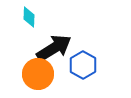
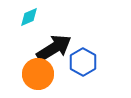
cyan diamond: rotated 65 degrees clockwise
blue hexagon: moved 3 px up
